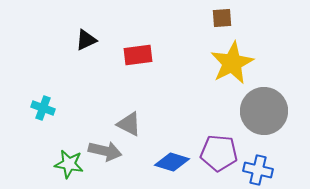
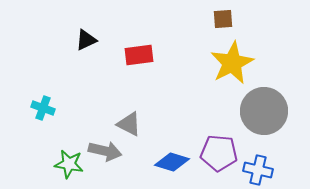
brown square: moved 1 px right, 1 px down
red rectangle: moved 1 px right
